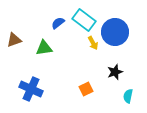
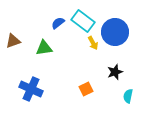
cyan rectangle: moved 1 px left, 1 px down
brown triangle: moved 1 px left, 1 px down
